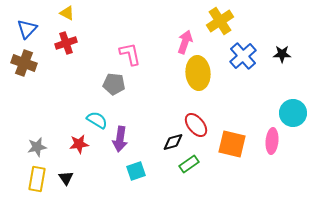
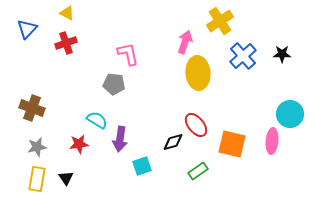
pink L-shape: moved 2 px left
brown cross: moved 8 px right, 45 px down
cyan circle: moved 3 px left, 1 px down
green rectangle: moved 9 px right, 7 px down
cyan square: moved 6 px right, 5 px up
